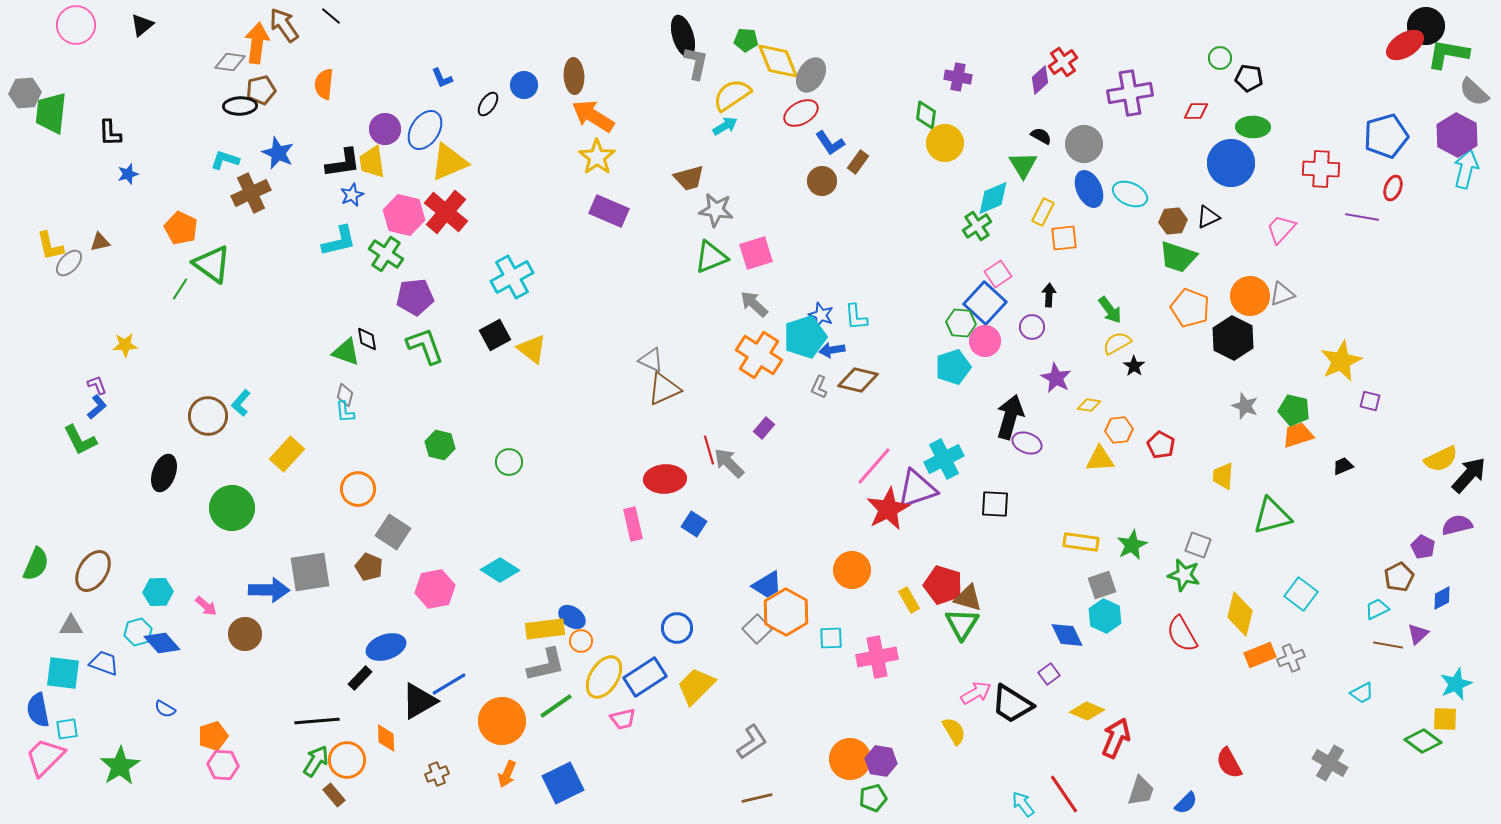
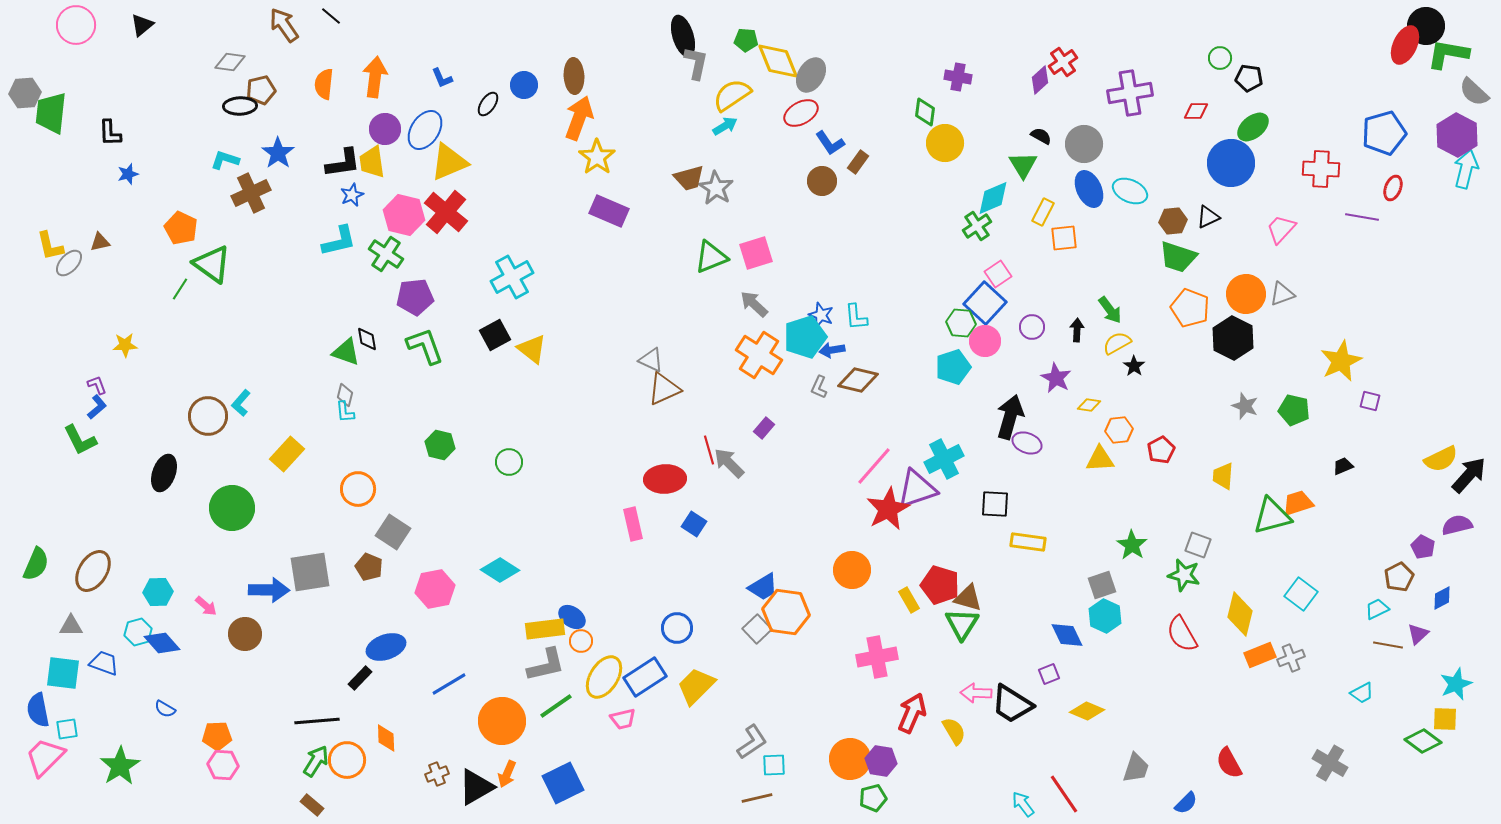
orange arrow at (257, 43): moved 118 px right, 34 px down
red ellipse at (1405, 45): rotated 33 degrees counterclockwise
green diamond at (926, 115): moved 1 px left, 3 px up
orange arrow at (593, 116): moved 14 px left, 2 px down; rotated 78 degrees clockwise
green ellipse at (1253, 127): rotated 40 degrees counterclockwise
blue pentagon at (1386, 136): moved 2 px left, 3 px up
blue star at (278, 153): rotated 12 degrees clockwise
cyan ellipse at (1130, 194): moved 3 px up
gray star at (716, 210): moved 22 px up; rotated 24 degrees clockwise
black arrow at (1049, 295): moved 28 px right, 35 px down
orange circle at (1250, 296): moved 4 px left, 2 px up
orange trapezoid at (1298, 435): moved 68 px down
red pentagon at (1161, 445): moved 5 px down; rotated 16 degrees clockwise
yellow rectangle at (1081, 542): moved 53 px left
green star at (1132, 545): rotated 12 degrees counterclockwise
blue trapezoid at (767, 585): moved 4 px left, 2 px down
red pentagon at (943, 585): moved 3 px left
orange hexagon at (786, 612): rotated 21 degrees counterclockwise
cyan square at (831, 638): moved 57 px left, 127 px down
purple square at (1049, 674): rotated 15 degrees clockwise
pink arrow at (976, 693): rotated 148 degrees counterclockwise
black triangle at (419, 701): moved 57 px right, 86 px down
orange pentagon at (213, 736): moved 4 px right; rotated 16 degrees clockwise
red arrow at (1116, 738): moved 204 px left, 25 px up
gray trapezoid at (1141, 791): moved 5 px left, 23 px up
brown rectangle at (334, 795): moved 22 px left, 10 px down; rotated 10 degrees counterclockwise
